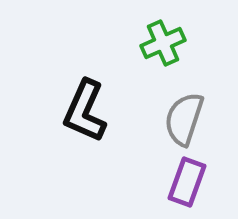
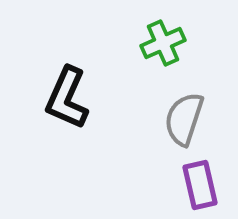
black L-shape: moved 18 px left, 13 px up
purple rectangle: moved 13 px right, 3 px down; rotated 33 degrees counterclockwise
